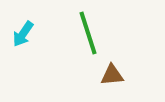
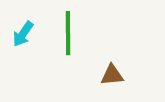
green line: moved 20 px left; rotated 18 degrees clockwise
